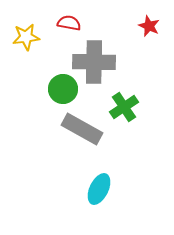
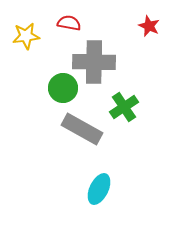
yellow star: moved 1 px up
green circle: moved 1 px up
